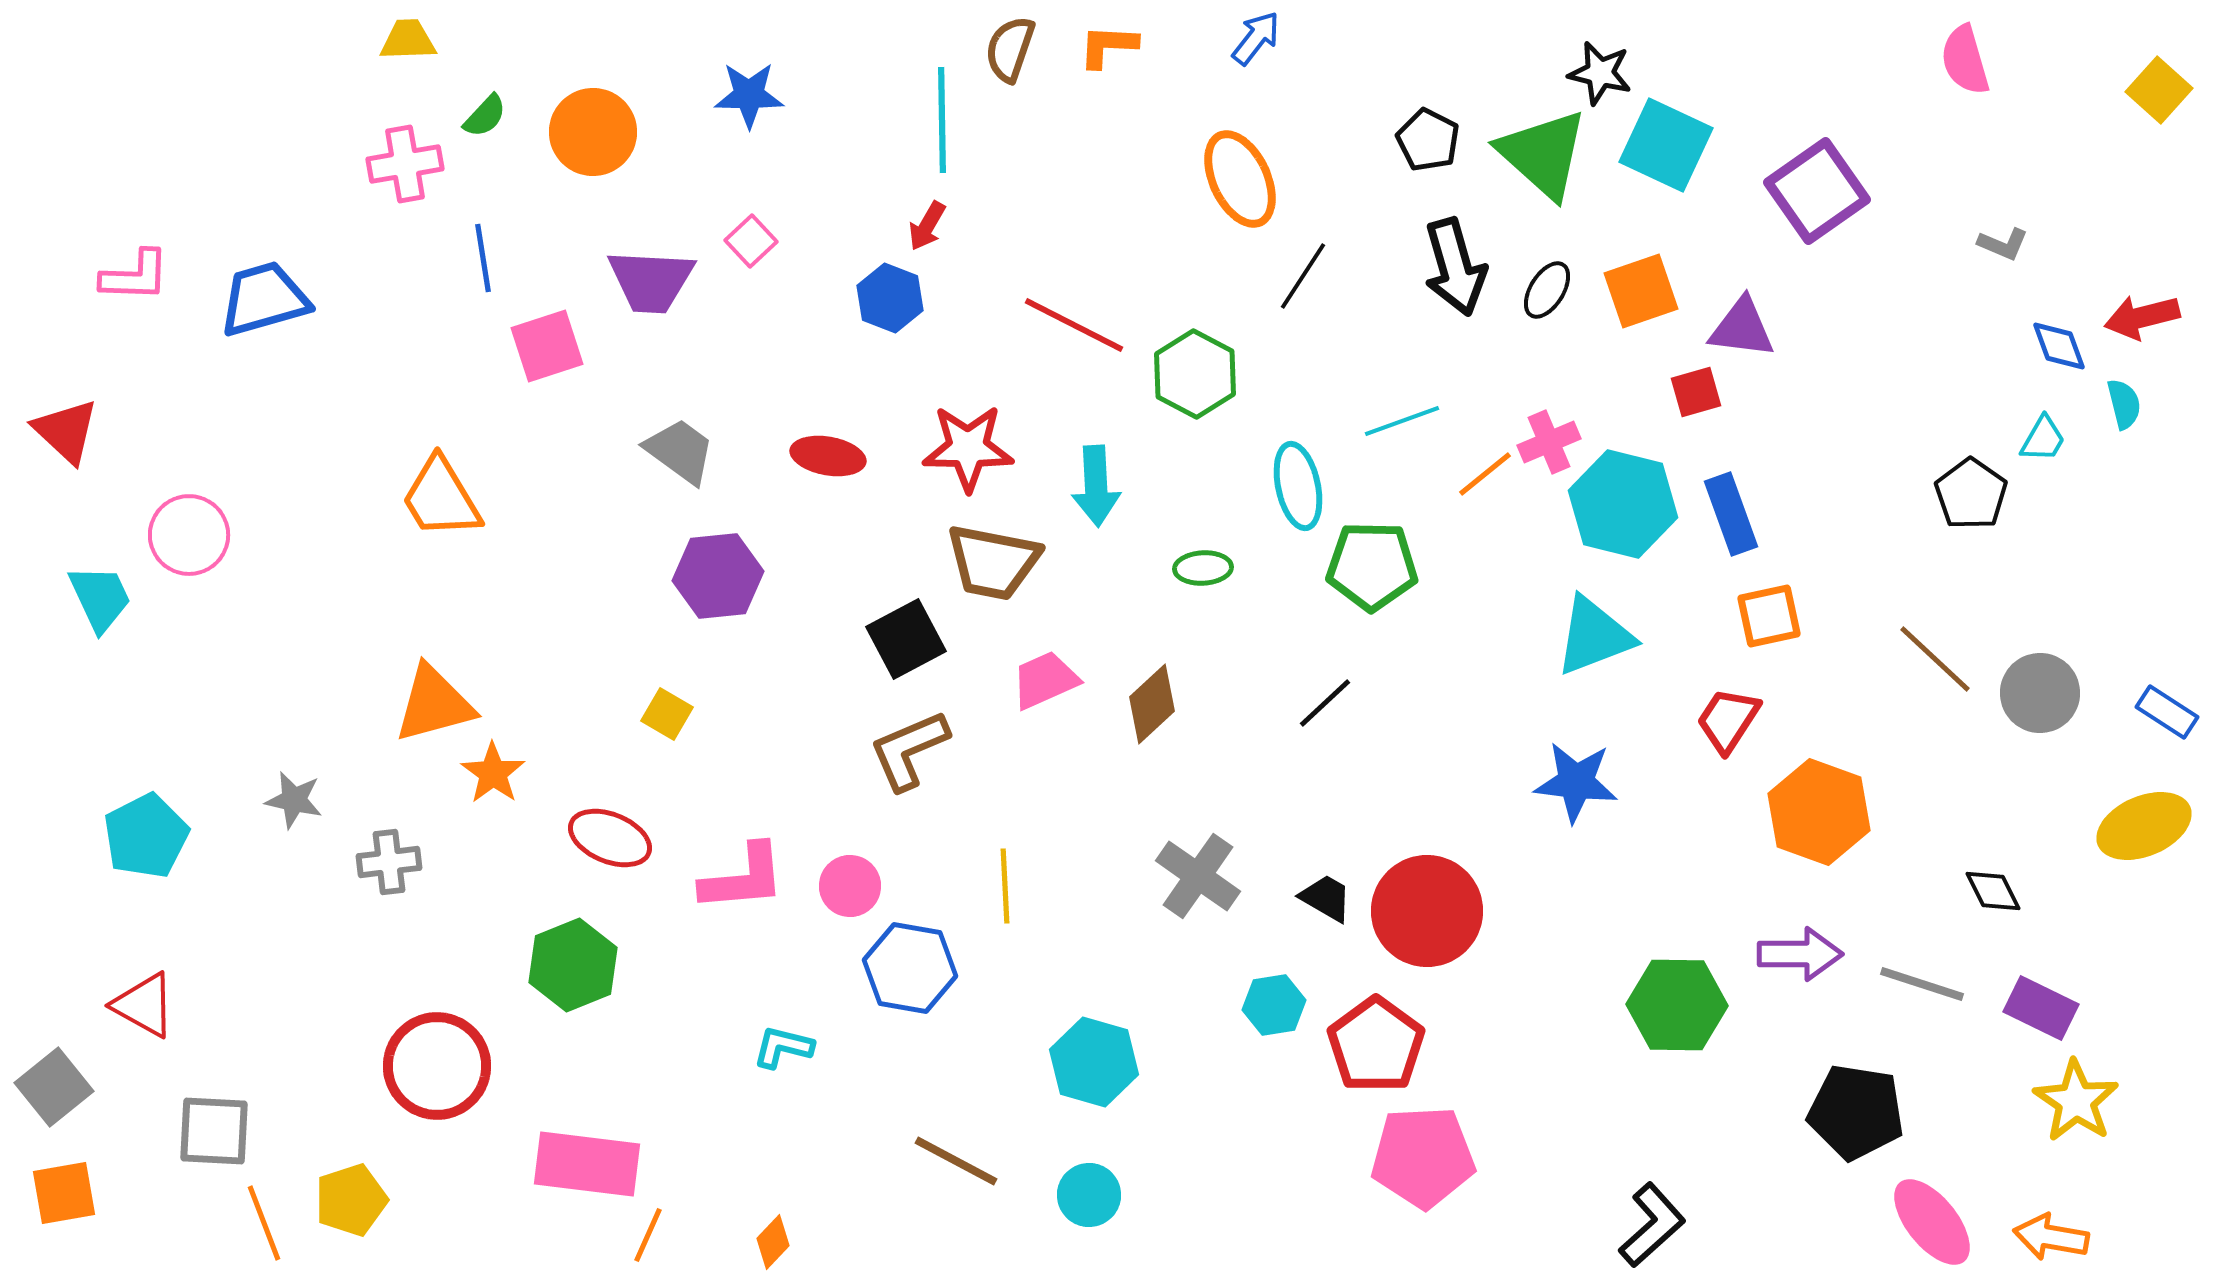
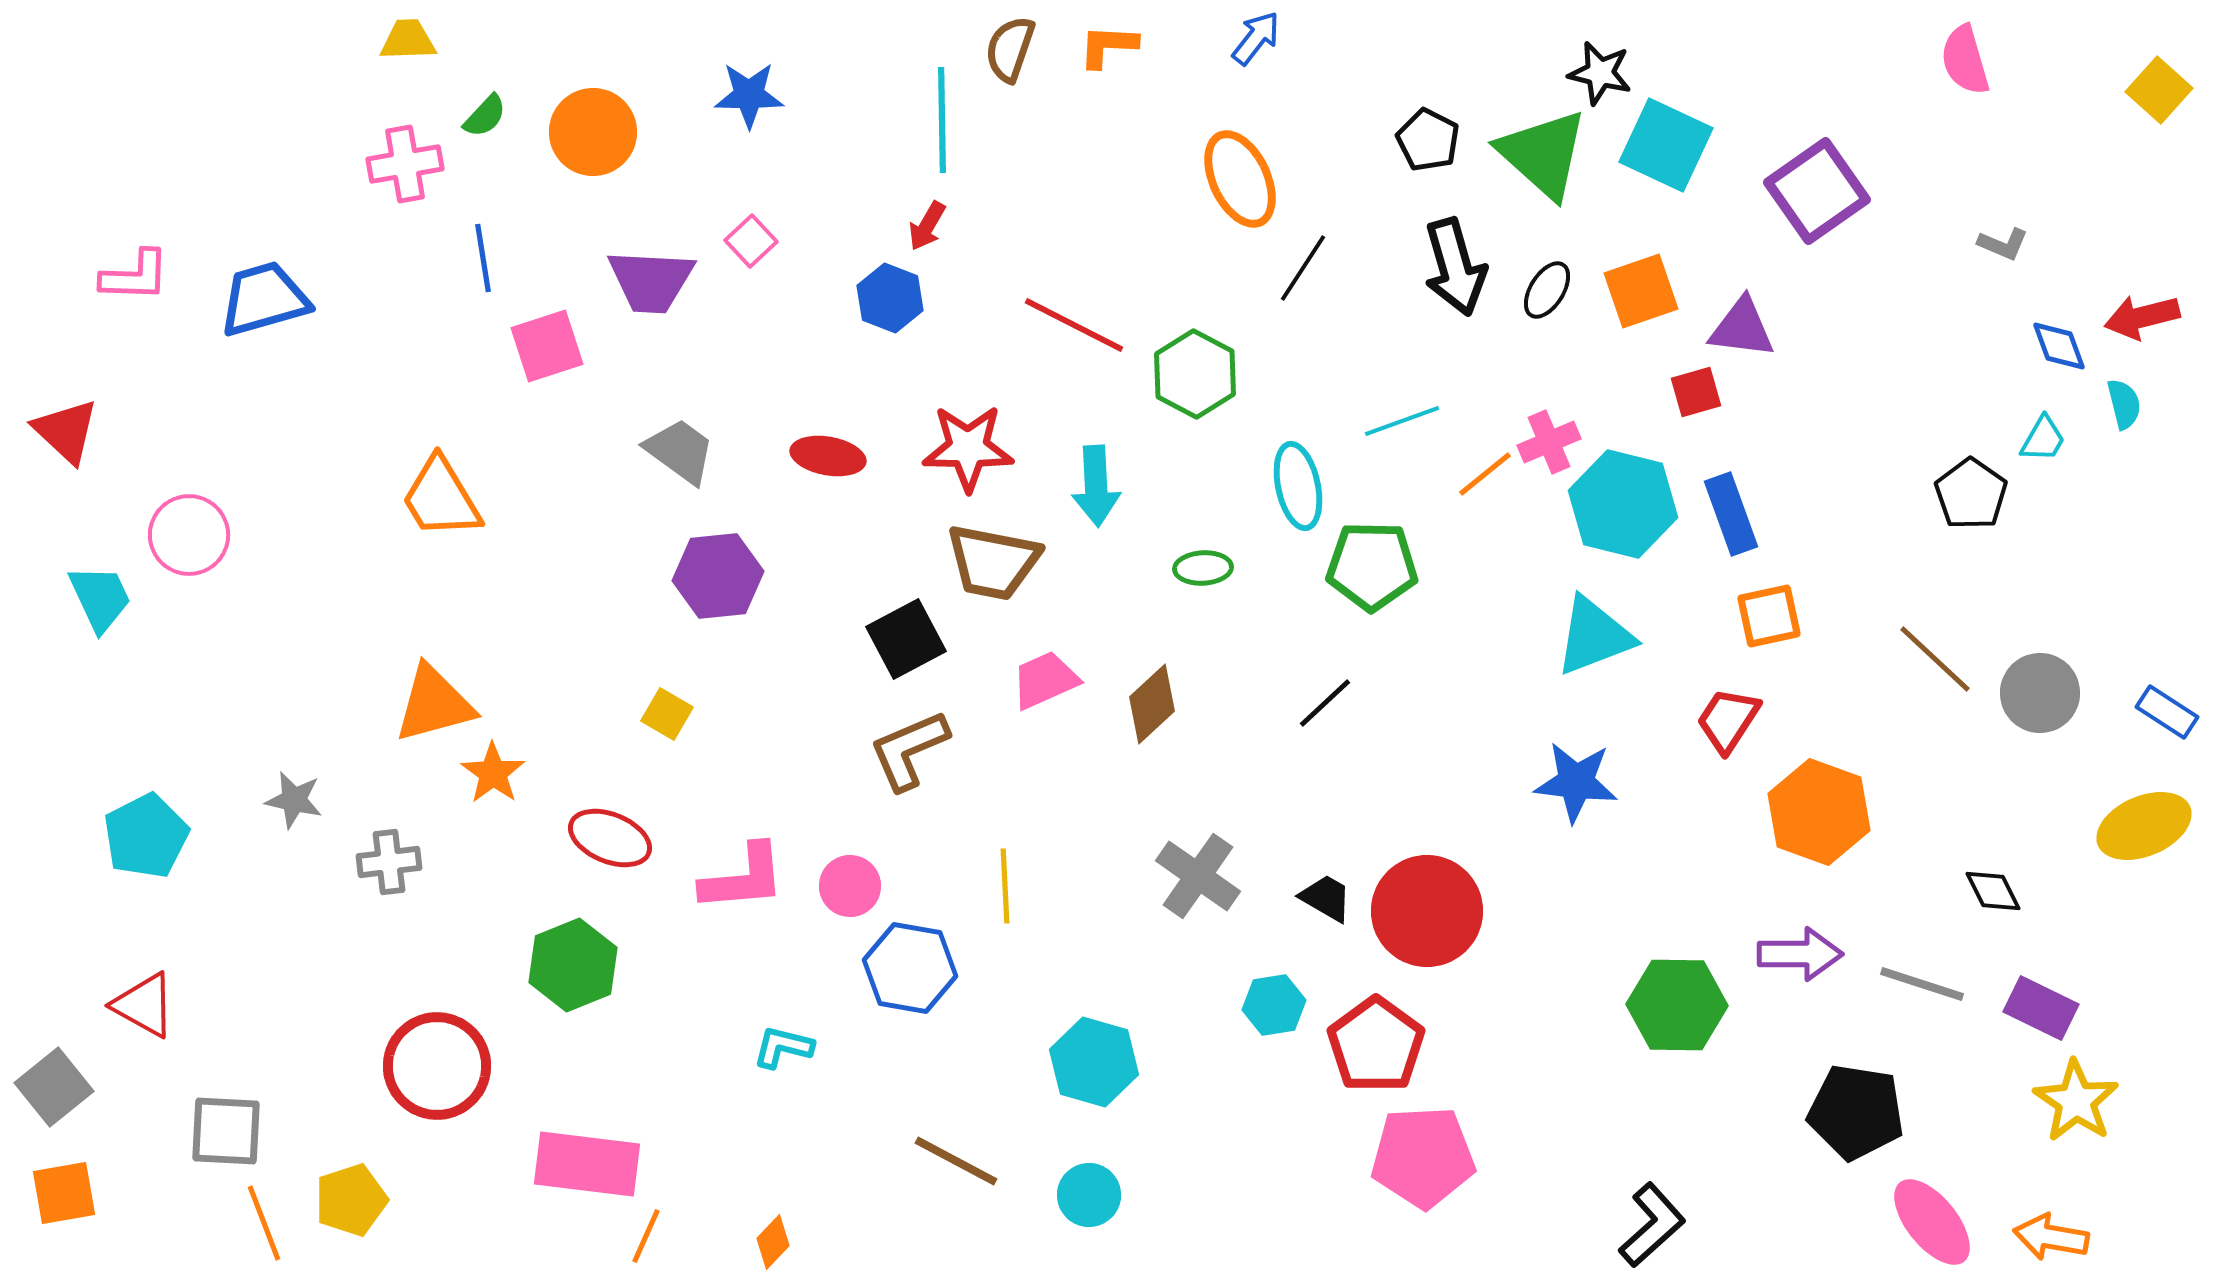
black line at (1303, 276): moved 8 px up
gray square at (214, 1131): moved 12 px right
orange line at (648, 1235): moved 2 px left, 1 px down
